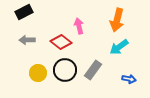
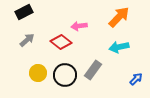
orange arrow: moved 2 px right, 3 px up; rotated 150 degrees counterclockwise
pink arrow: rotated 84 degrees counterclockwise
gray arrow: rotated 140 degrees clockwise
cyan arrow: rotated 24 degrees clockwise
black circle: moved 5 px down
blue arrow: moved 7 px right; rotated 56 degrees counterclockwise
